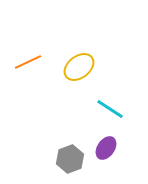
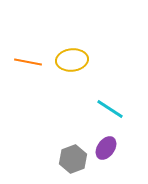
orange line: rotated 36 degrees clockwise
yellow ellipse: moved 7 px left, 7 px up; rotated 32 degrees clockwise
gray hexagon: moved 3 px right
